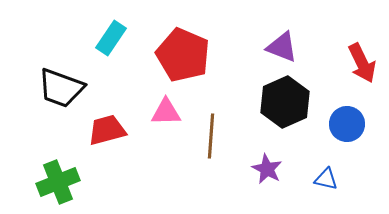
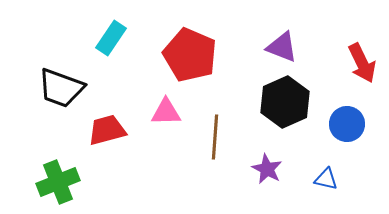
red pentagon: moved 7 px right
brown line: moved 4 px right, 1 px down
